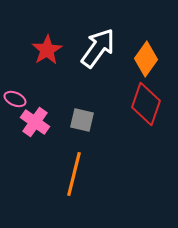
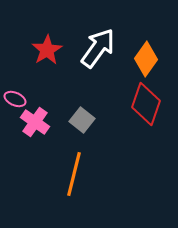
gray square: rotated 25 degrees clockwise
